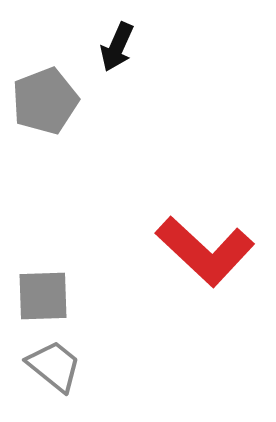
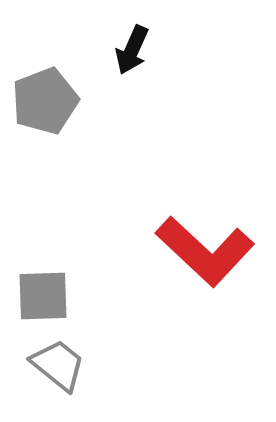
black arrow: moved 15 px right, 3 px down
gray trapezoid: moved 4 px right, 1 px up
